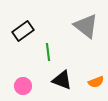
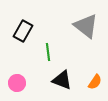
black rectangle: rotated 25 degrees counterclockwise
orange semicircle: moved 1 px left; rotated 35 degrees counterclockwise
pink circle: moved 6 px left, 3 px up
